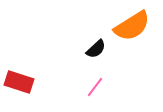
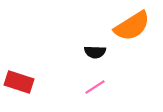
black semicircle: moved 1 px left, 3 px down; rotated 45 degrees clockwise
pink line: rotated 20 degrees clockwise
